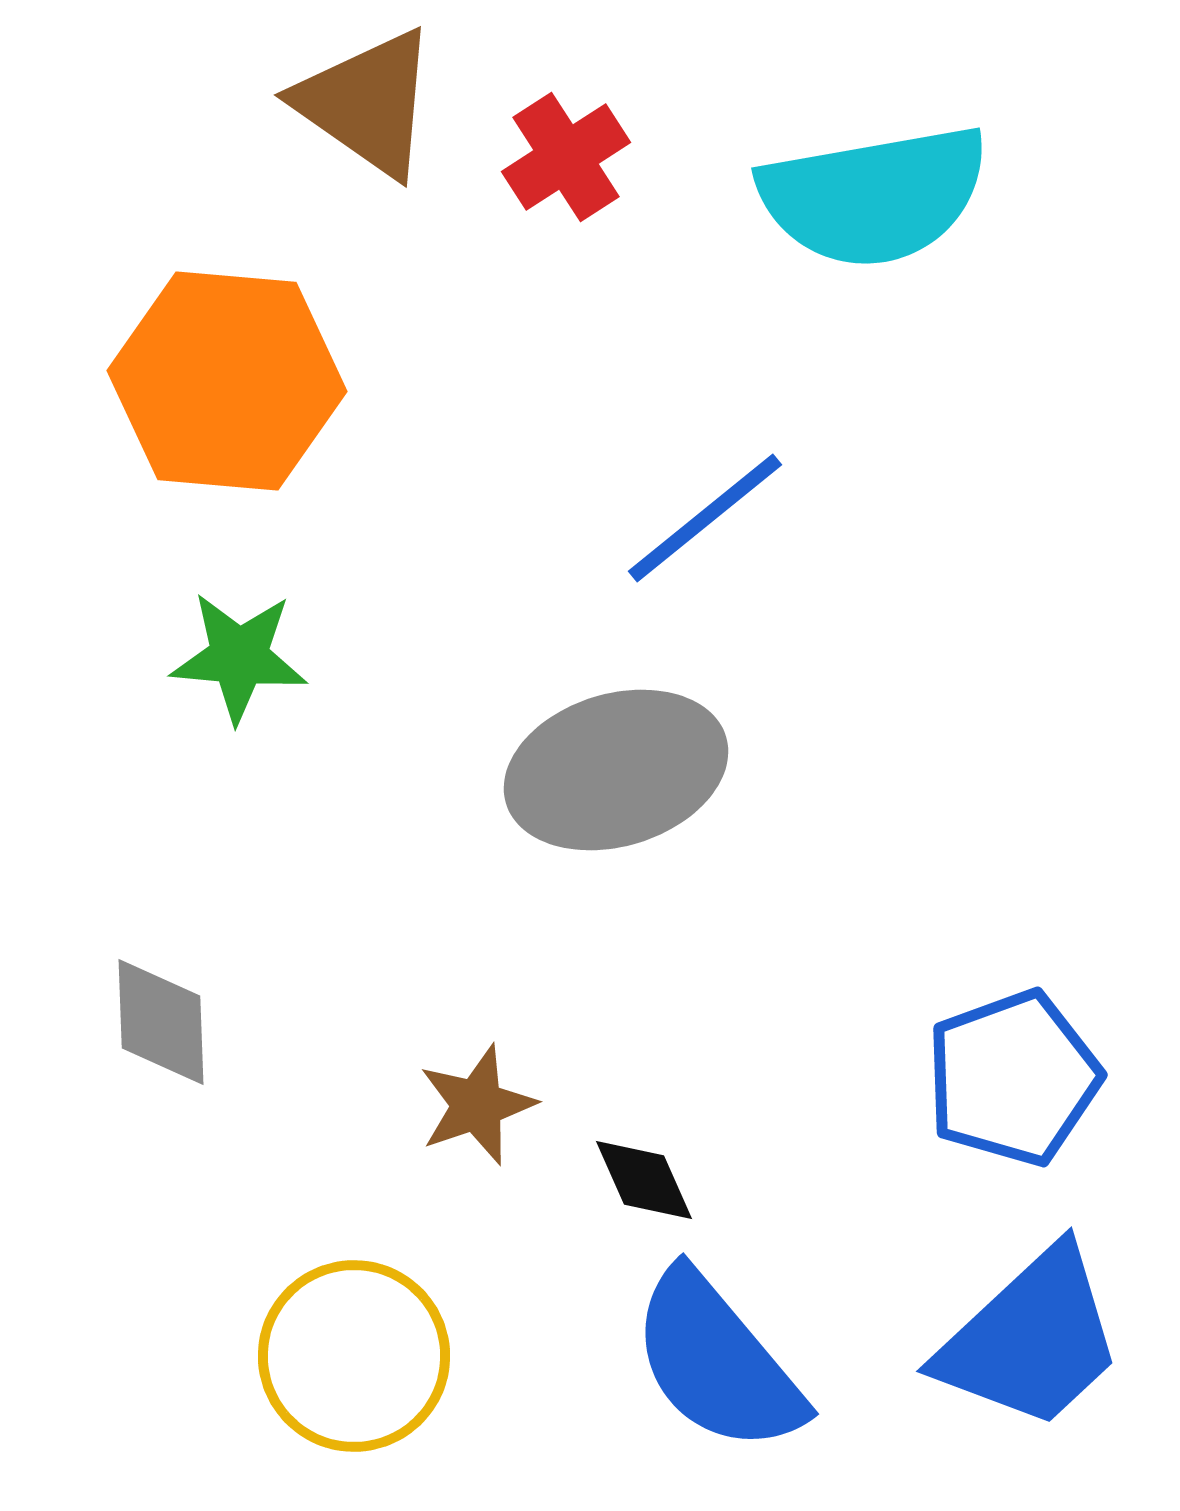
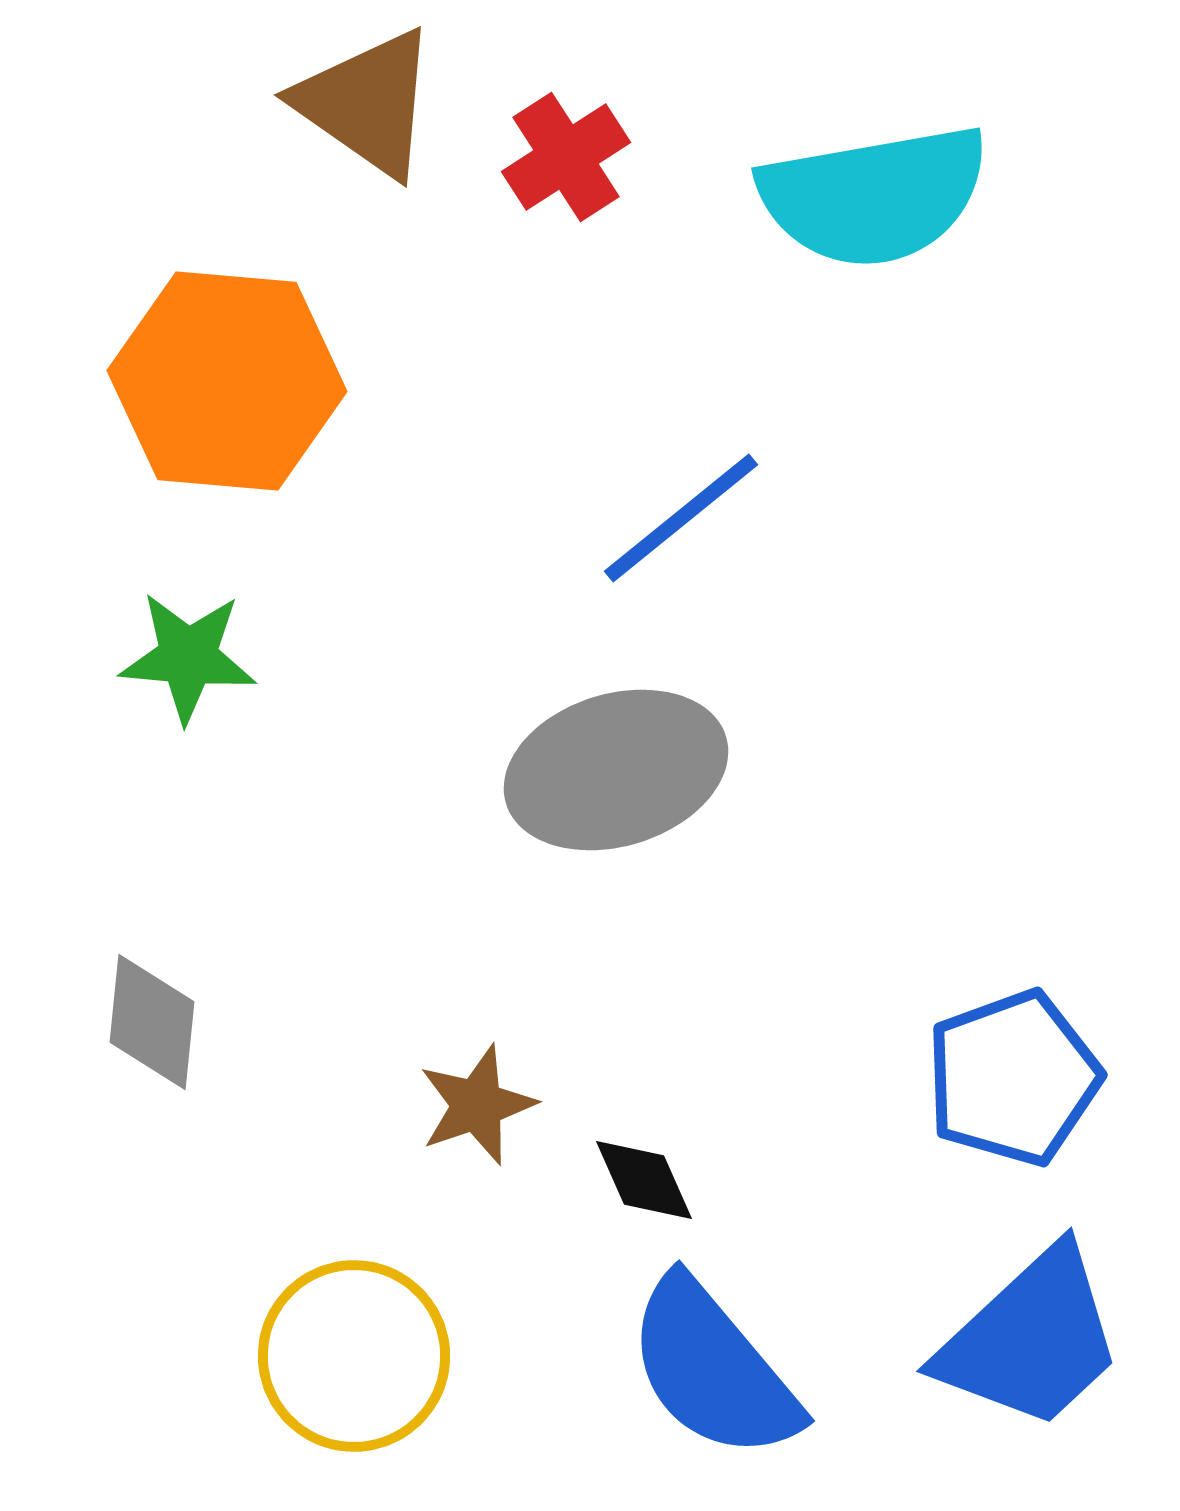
blue line: moved 24 px left
green star: moved 51 px left
gray diamond: moved 9 px left; rotated 8 degrees clockwise
blue semicircle: moved 4 px left, 7 px down
